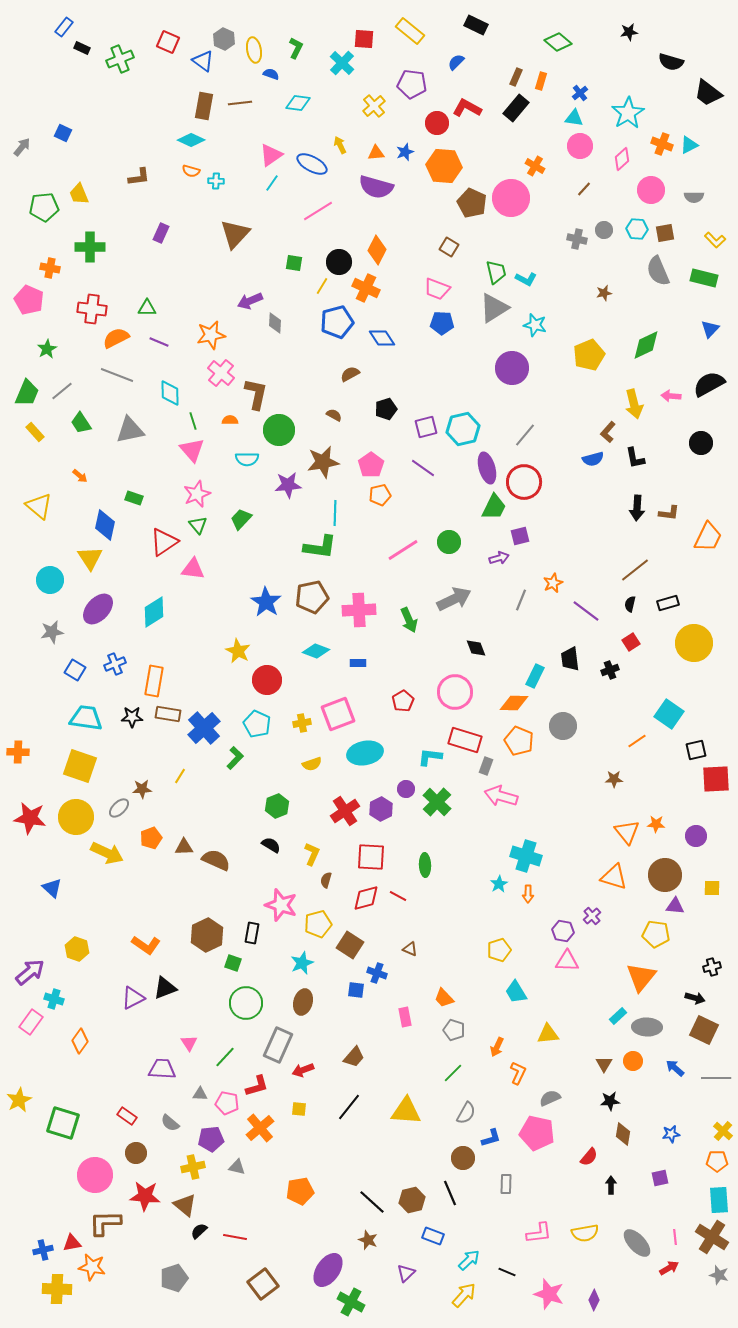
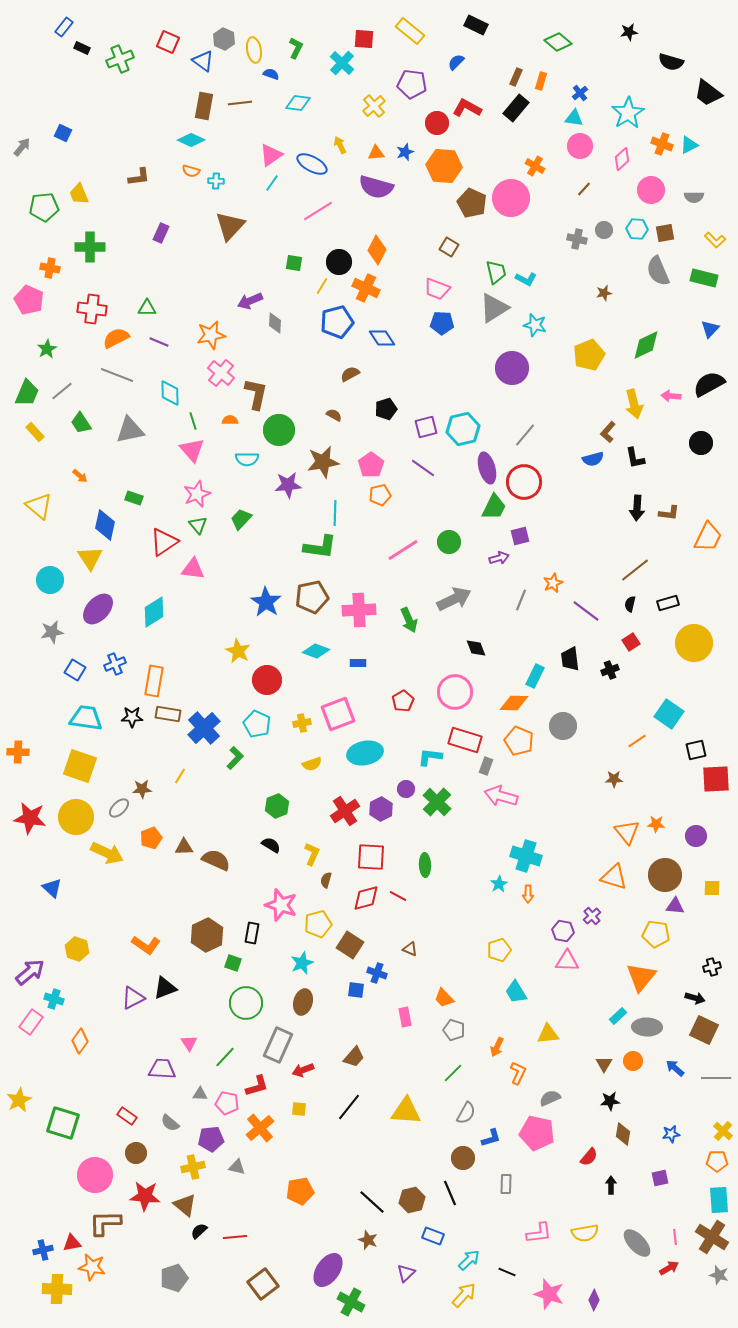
brown triangle at (235, 234): moved 5 px left, 8 px up
red line at (235, 1237): rotated 15 degrees counterclockwise
